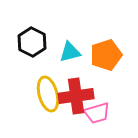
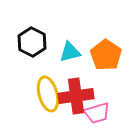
orange pentagon: rotated 20 degrees counterclockwise
